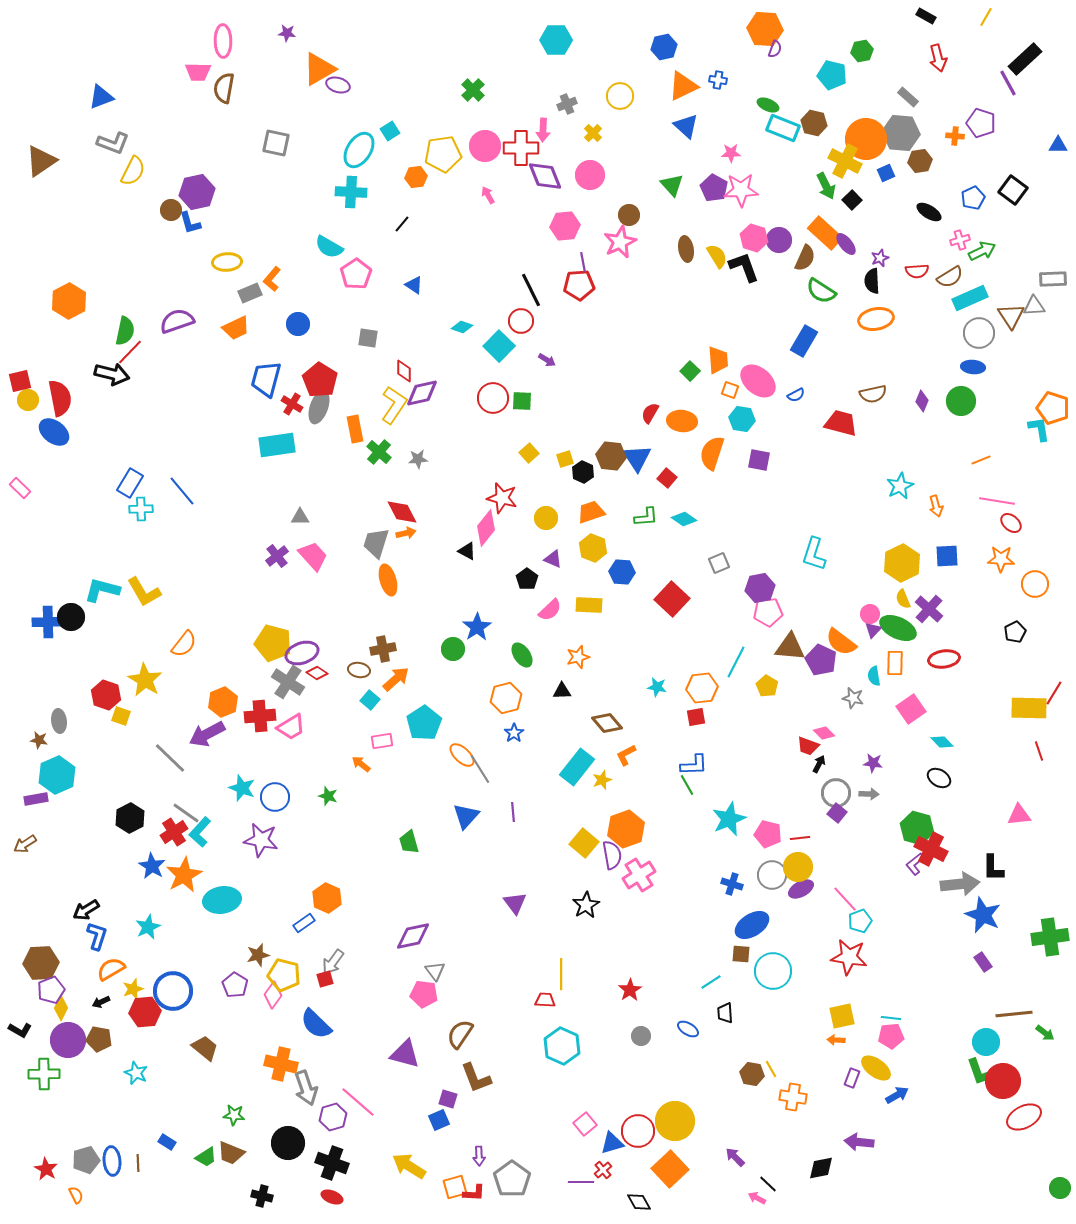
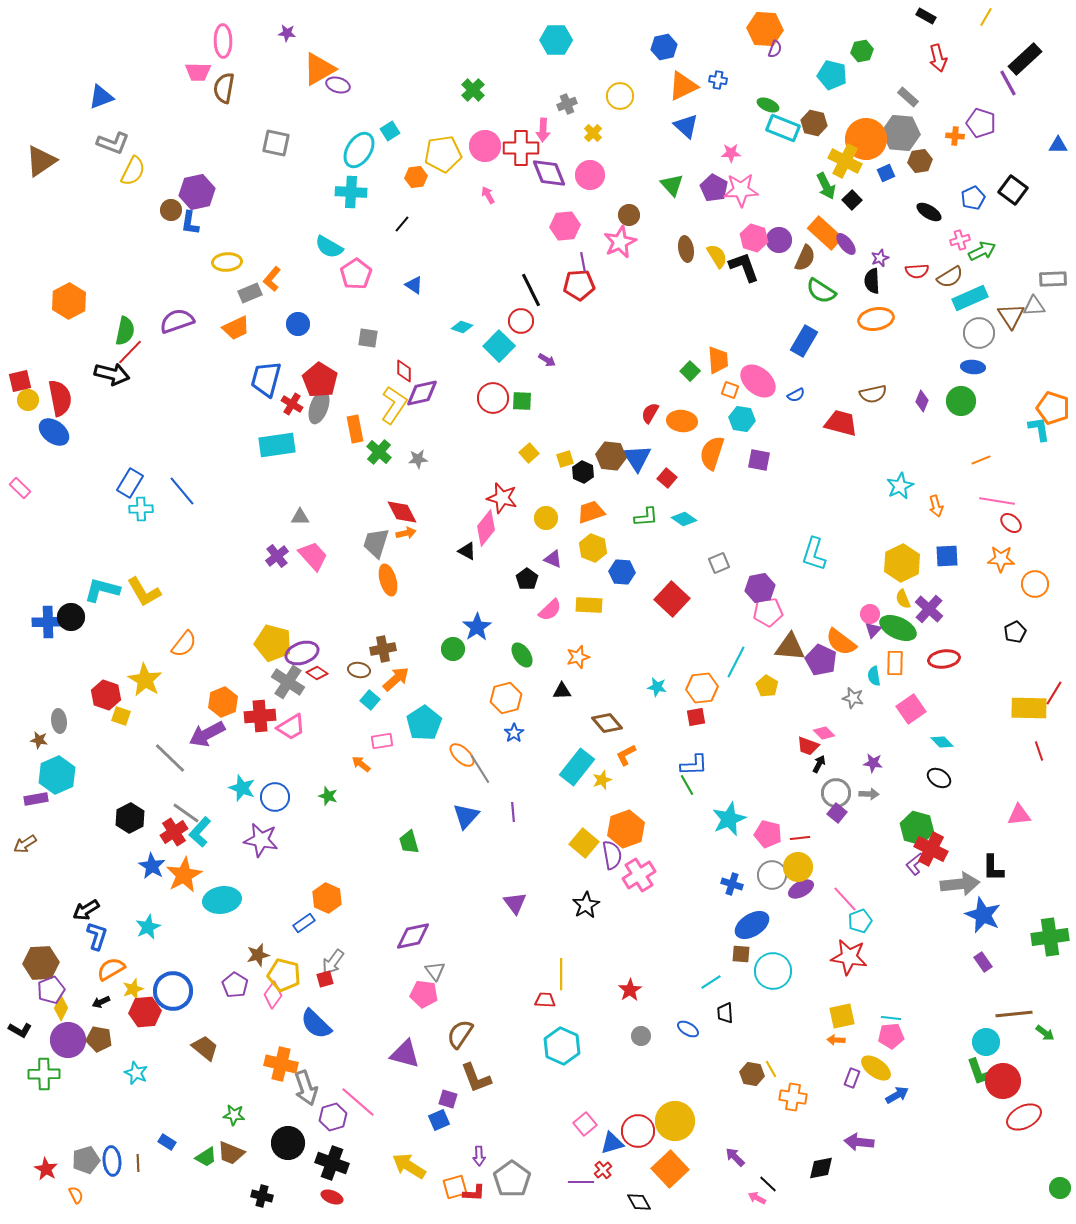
purple diamond at (545, 176): moved 4 px right, 3 px up
blue L-shape at (190, 223): rotated 25 degrees clockwise
